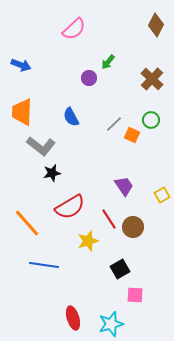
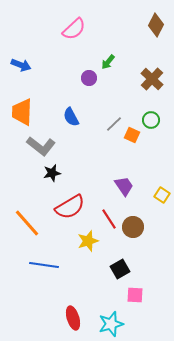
yellow square: rotated 28 degrees counterclockwise
